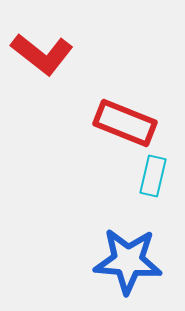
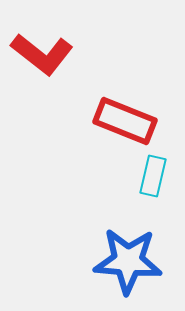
red rectangle: moved 2 px up
